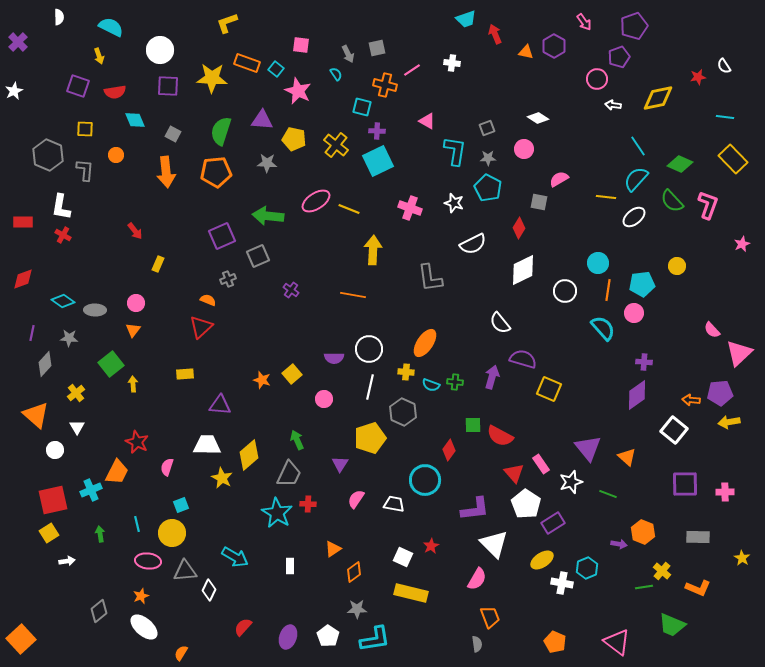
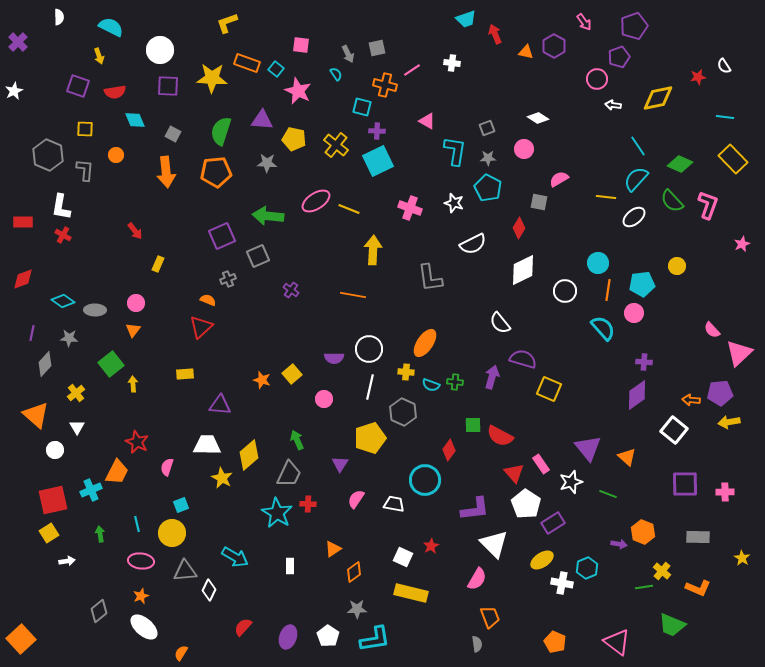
pink ellipse at (148, 561): moved 7 px left
